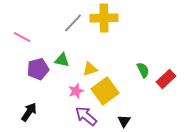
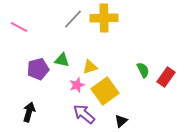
gray line: moved 4 px up
pink line: moved 3 px left, 10 px up
yellow triangle: moved 2 px up
red rectangle: moved 2 px up; rotated 12 degrees counterclockwise
pink star: moved 1 px right, 6 px up
black arrow: rotated 18 degrees counterclockwise
purple arrow: moved 2 px left, 2 px up
black triangle: moved 3 px left; rotated 16 degrees clockwise
